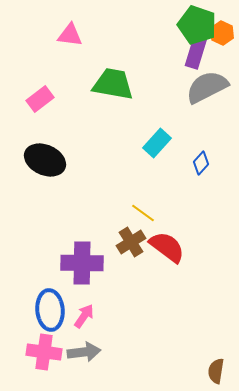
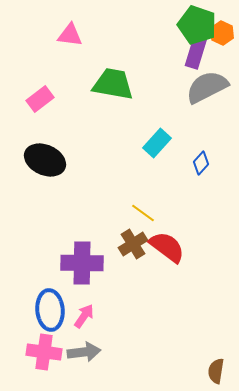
brown cross: moved 2 px right, 2 px down
